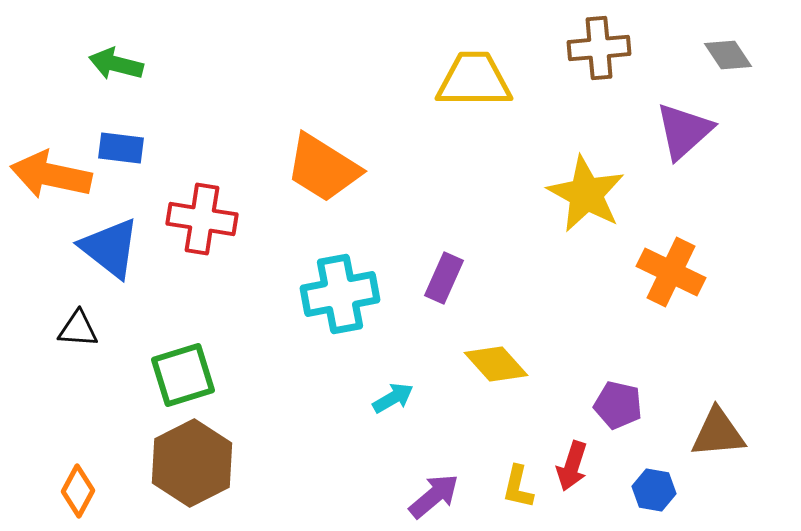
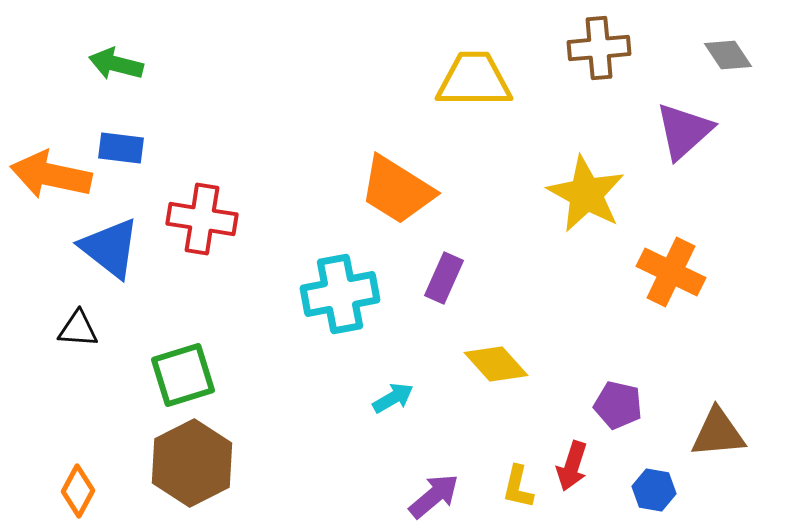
orange trapezoid: moved 74 px right, 22 px down
